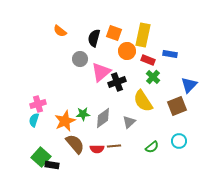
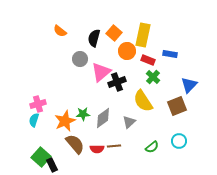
orange square: rotated 21 degrees clockwise
black rectangle: rotated 56 degrees clockwise
